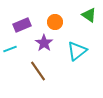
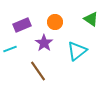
green triangle: moved 2 px right, 4 px down
